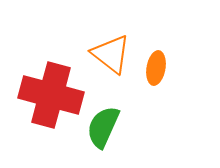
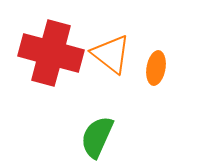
red cross: moved 42 px up
green semicircle: moved 6 px left, 10 px down
